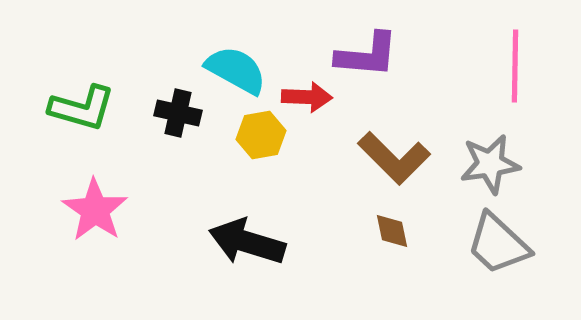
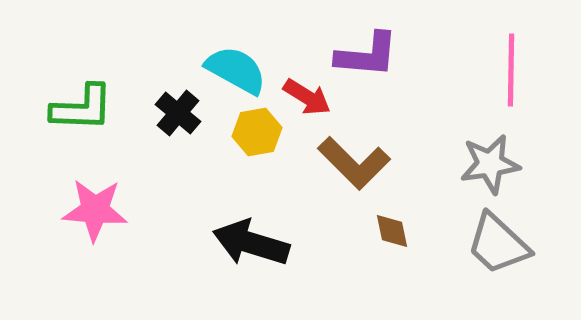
pink line: moved 4 px left, 4 px down
red arrow: rotated 30 degrees clockwise
green L-shape: rotated 14 degrees counterclockwise
black cross: rotated 27 degrees clockwise
yellow hexagon: moved 4 px left, 3 px up
brown L-shape: moved 40 px left, 5 px down
pink star: rotated 30 degrees counterclockwise
black arrow: moved 4 px right, 1 px down
